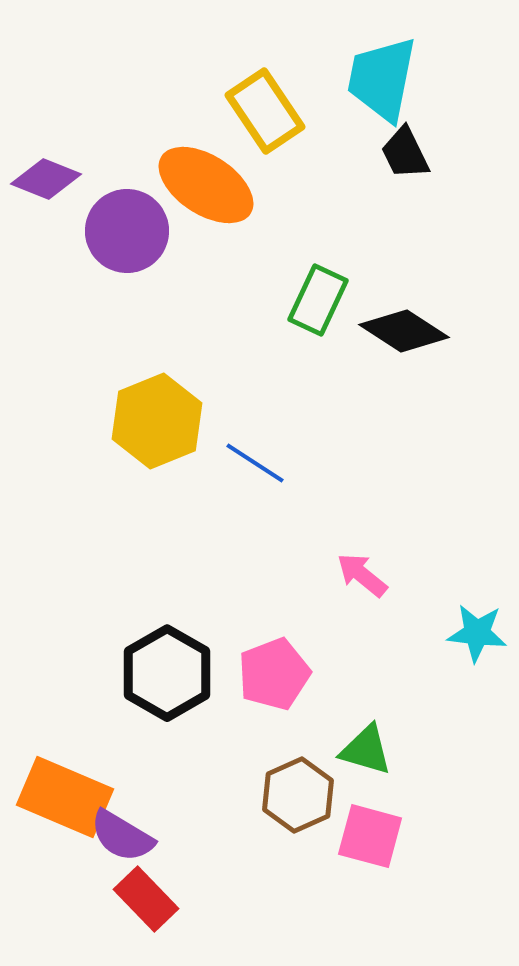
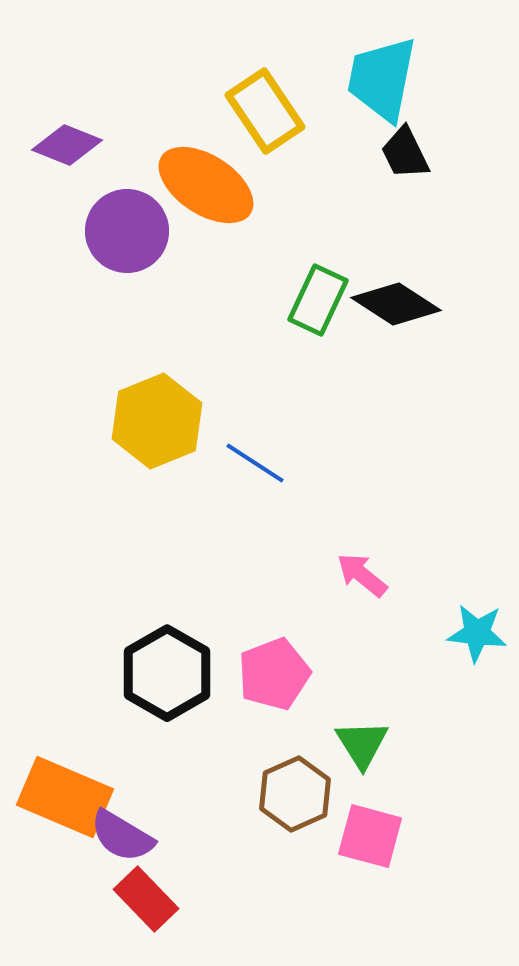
purple diamond: moved 21 px right, 34 px up
black diamond: moved 8 px left, 27 px up
green triangle: moved 4 px left, 6 px up; rotated 42 degrees clockwise
brown hexagon: moved 3 px left, 1 px up
